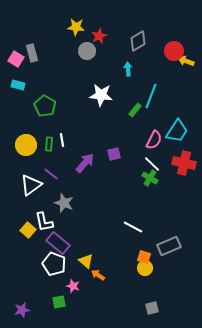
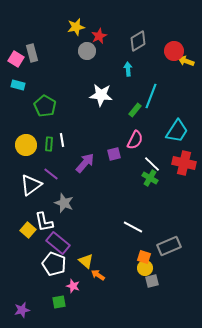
yellow star at (76, 27): rotated 18 degrees counterclockwise
pink semicircle at (154, 140): moved 19 px left
gray square at (152, 308): moved 27 px up
